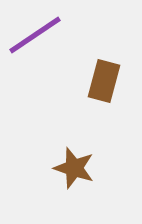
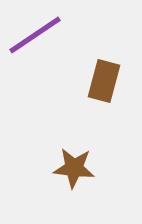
brown star: rotated 12 degrees counterclockwise
